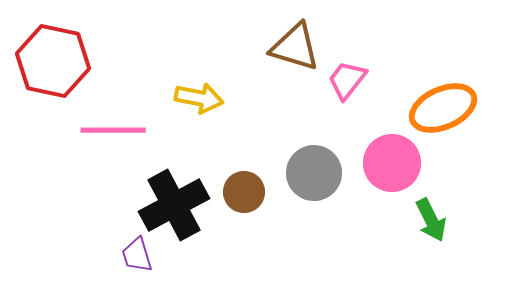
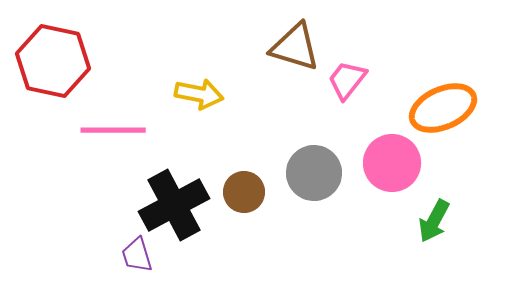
yellow arrow: moved 4 px up
green arrow: moved 3 px right, 1 px down; rotated 54 degrees clockwise
